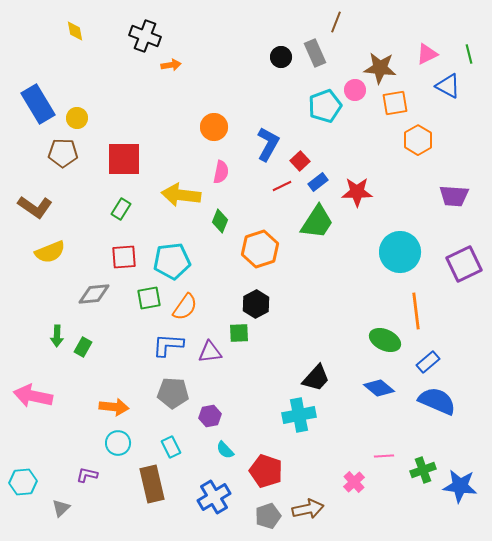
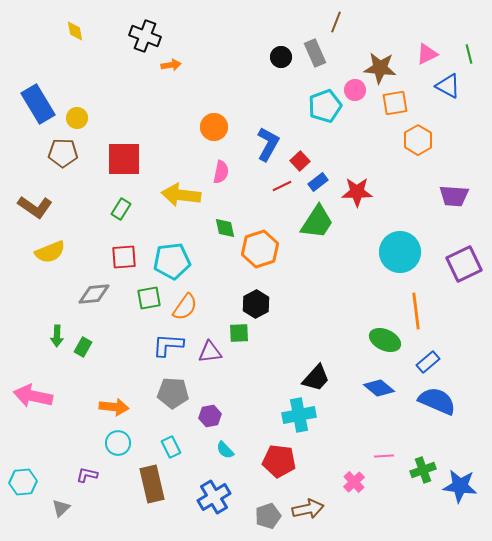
green diamond at (220, 221): moved 5 px right, 7 px down; rotated 35 degrees counterclockwise
red pentagon at (266, 471): moved 13 px right, 10 px up; rotated 12 degrees counterclockwise
